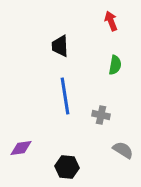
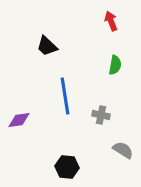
black trapezoid: moved 13 px left; rotated 45 degrees counterclockwise
purple diamond: moved 2 px left, 28 px up
